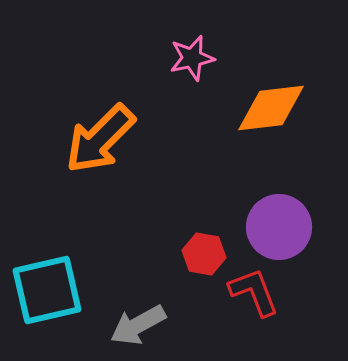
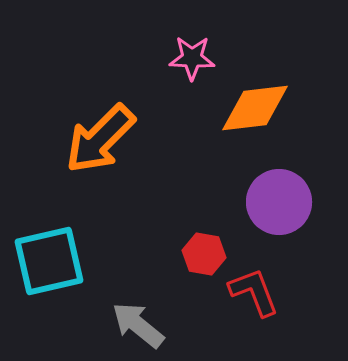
pink star: rotated 15 degrees clockwise
orange diamond: moved 16 px left
purple circle: moved 25 px up
cyan square: moved 2 px right, 29 px up
gray arrow: rotated 68 degrees clockwise
